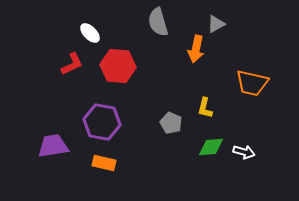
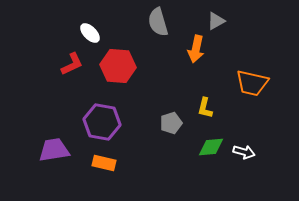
gray triangle: moved 3 px up
gray pentagon: rotated 30 degrees clockwise
purple trapezoid: moved 1 px right, 4 px down
